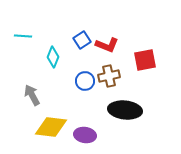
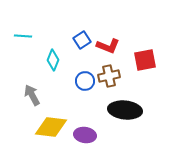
red L-shape: moved 1 px right, 1 px down
cyan diamond: moved 3 px down
